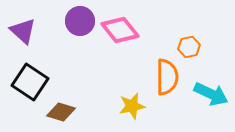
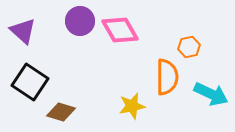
pink diamond: rotated 9 degrees clockwise
